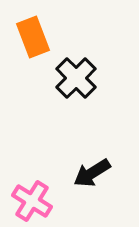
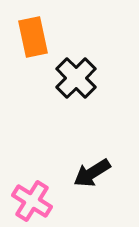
orange rectangle: rotated 9 degrees clockwise
